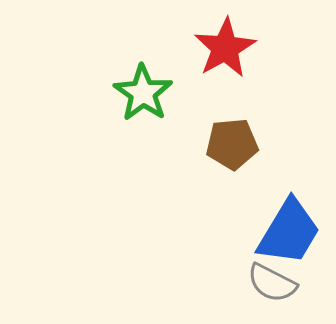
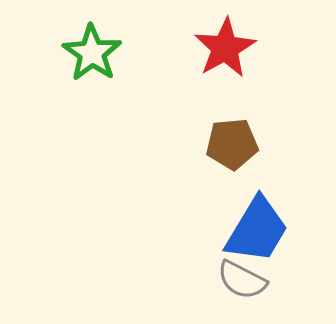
green star: moved 51 px left, 40 px up
blue trapezoid: moved 32 px left, 2 px up
gray semicircle: moved 30 px left, 3 px up
